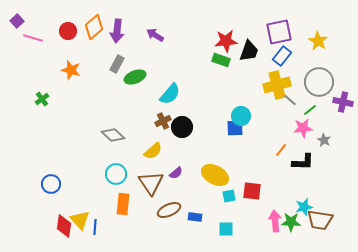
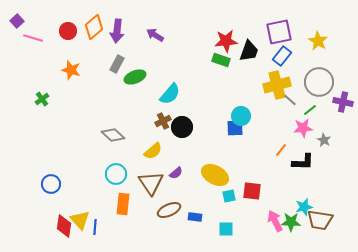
pink arrow at (275, 221): rotated 20 degrees counterclockwise
